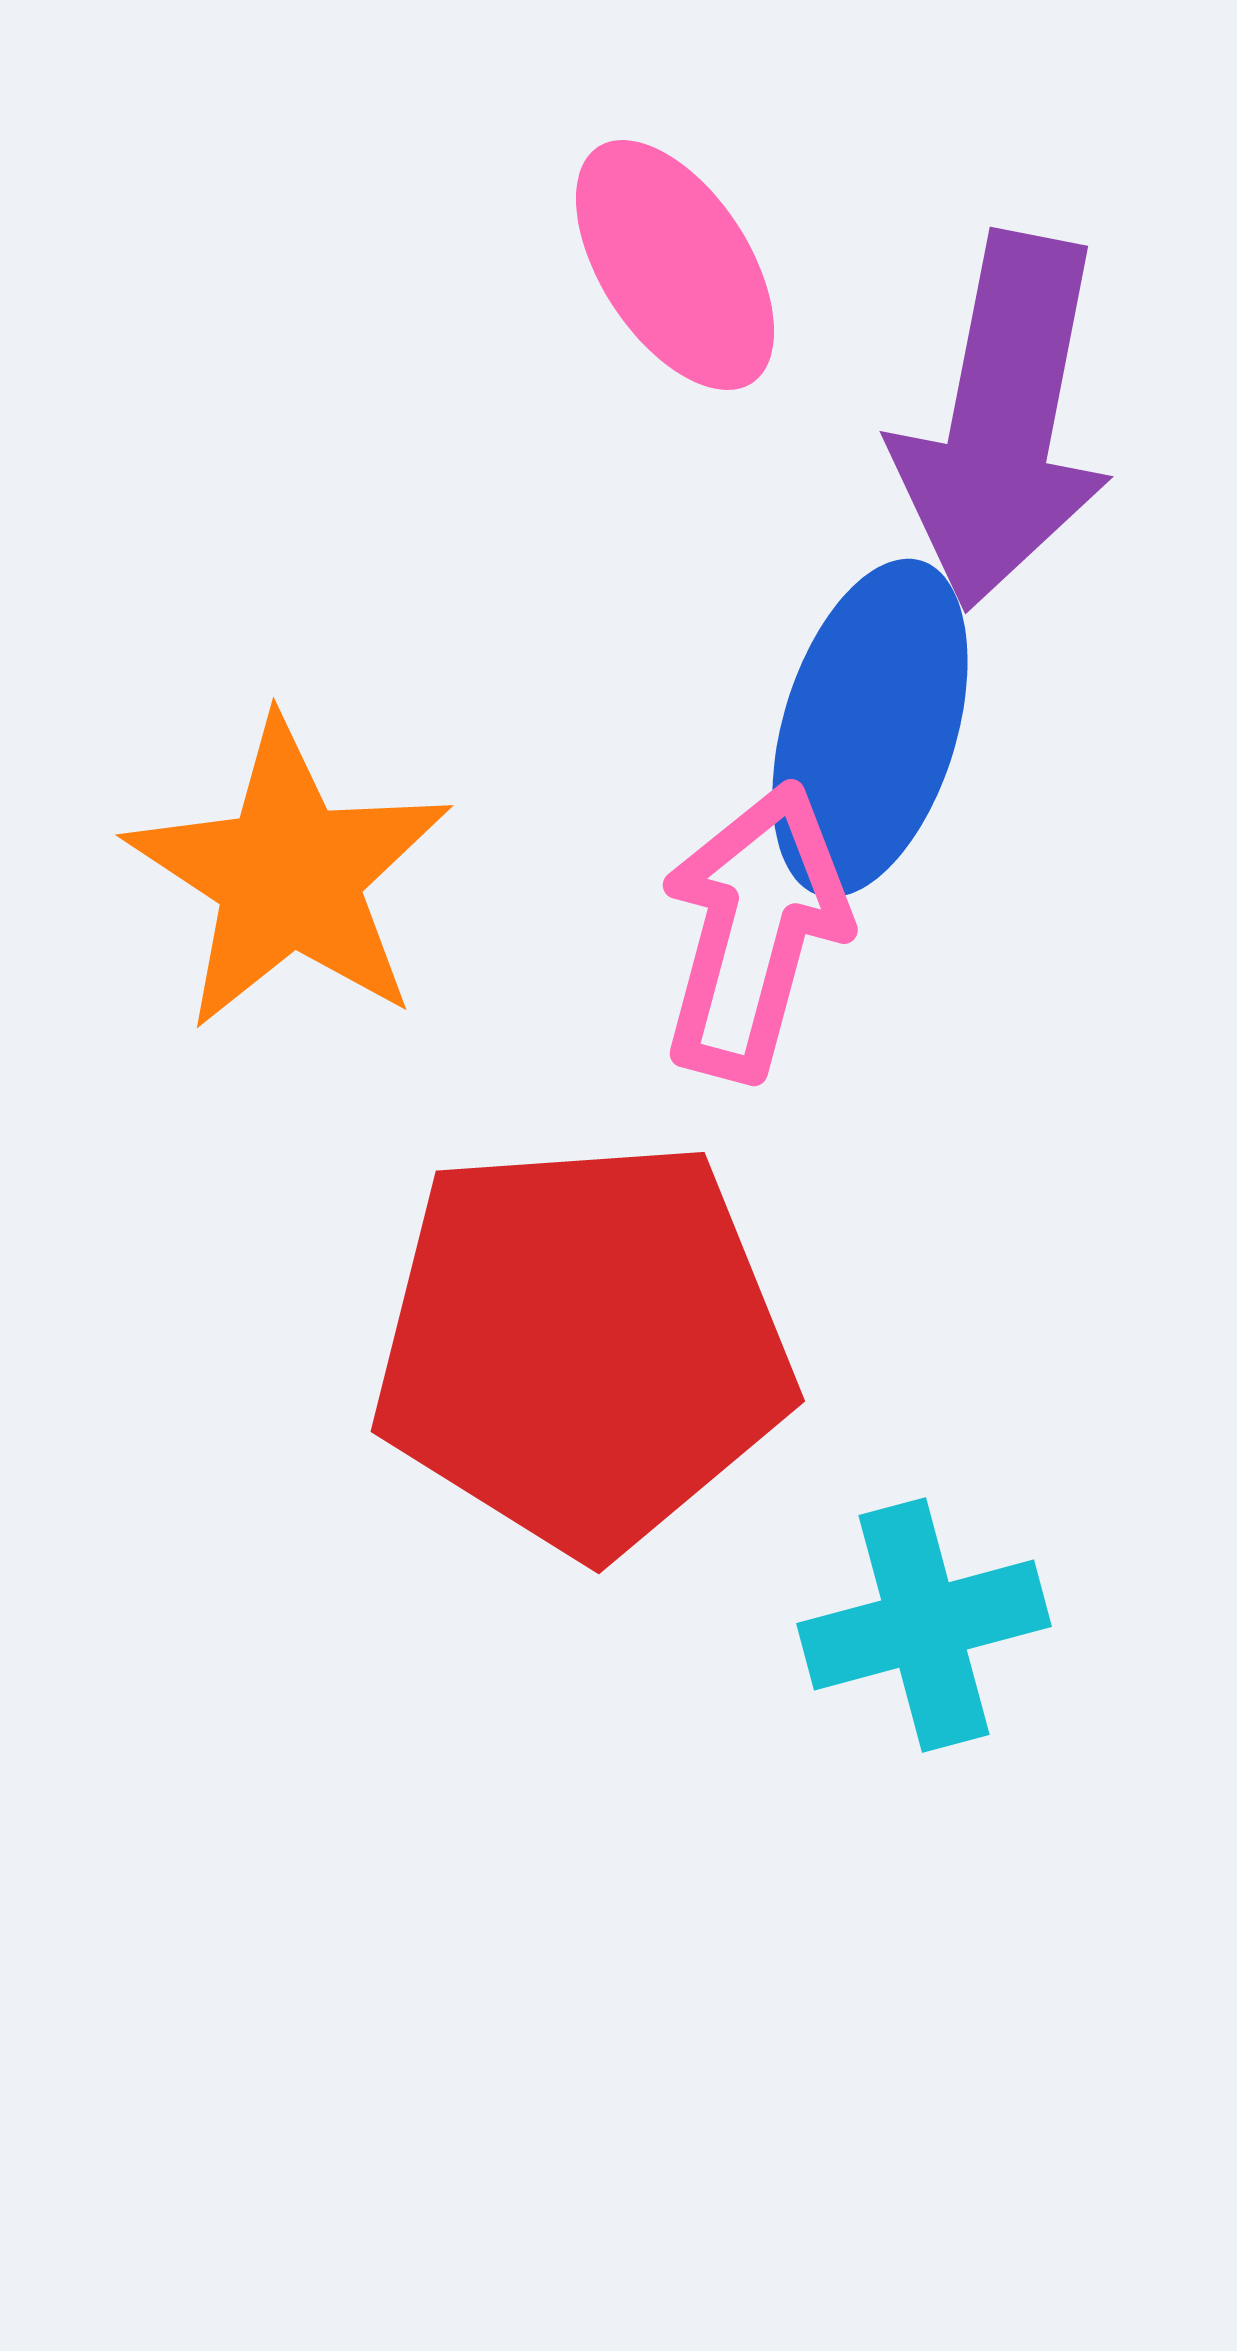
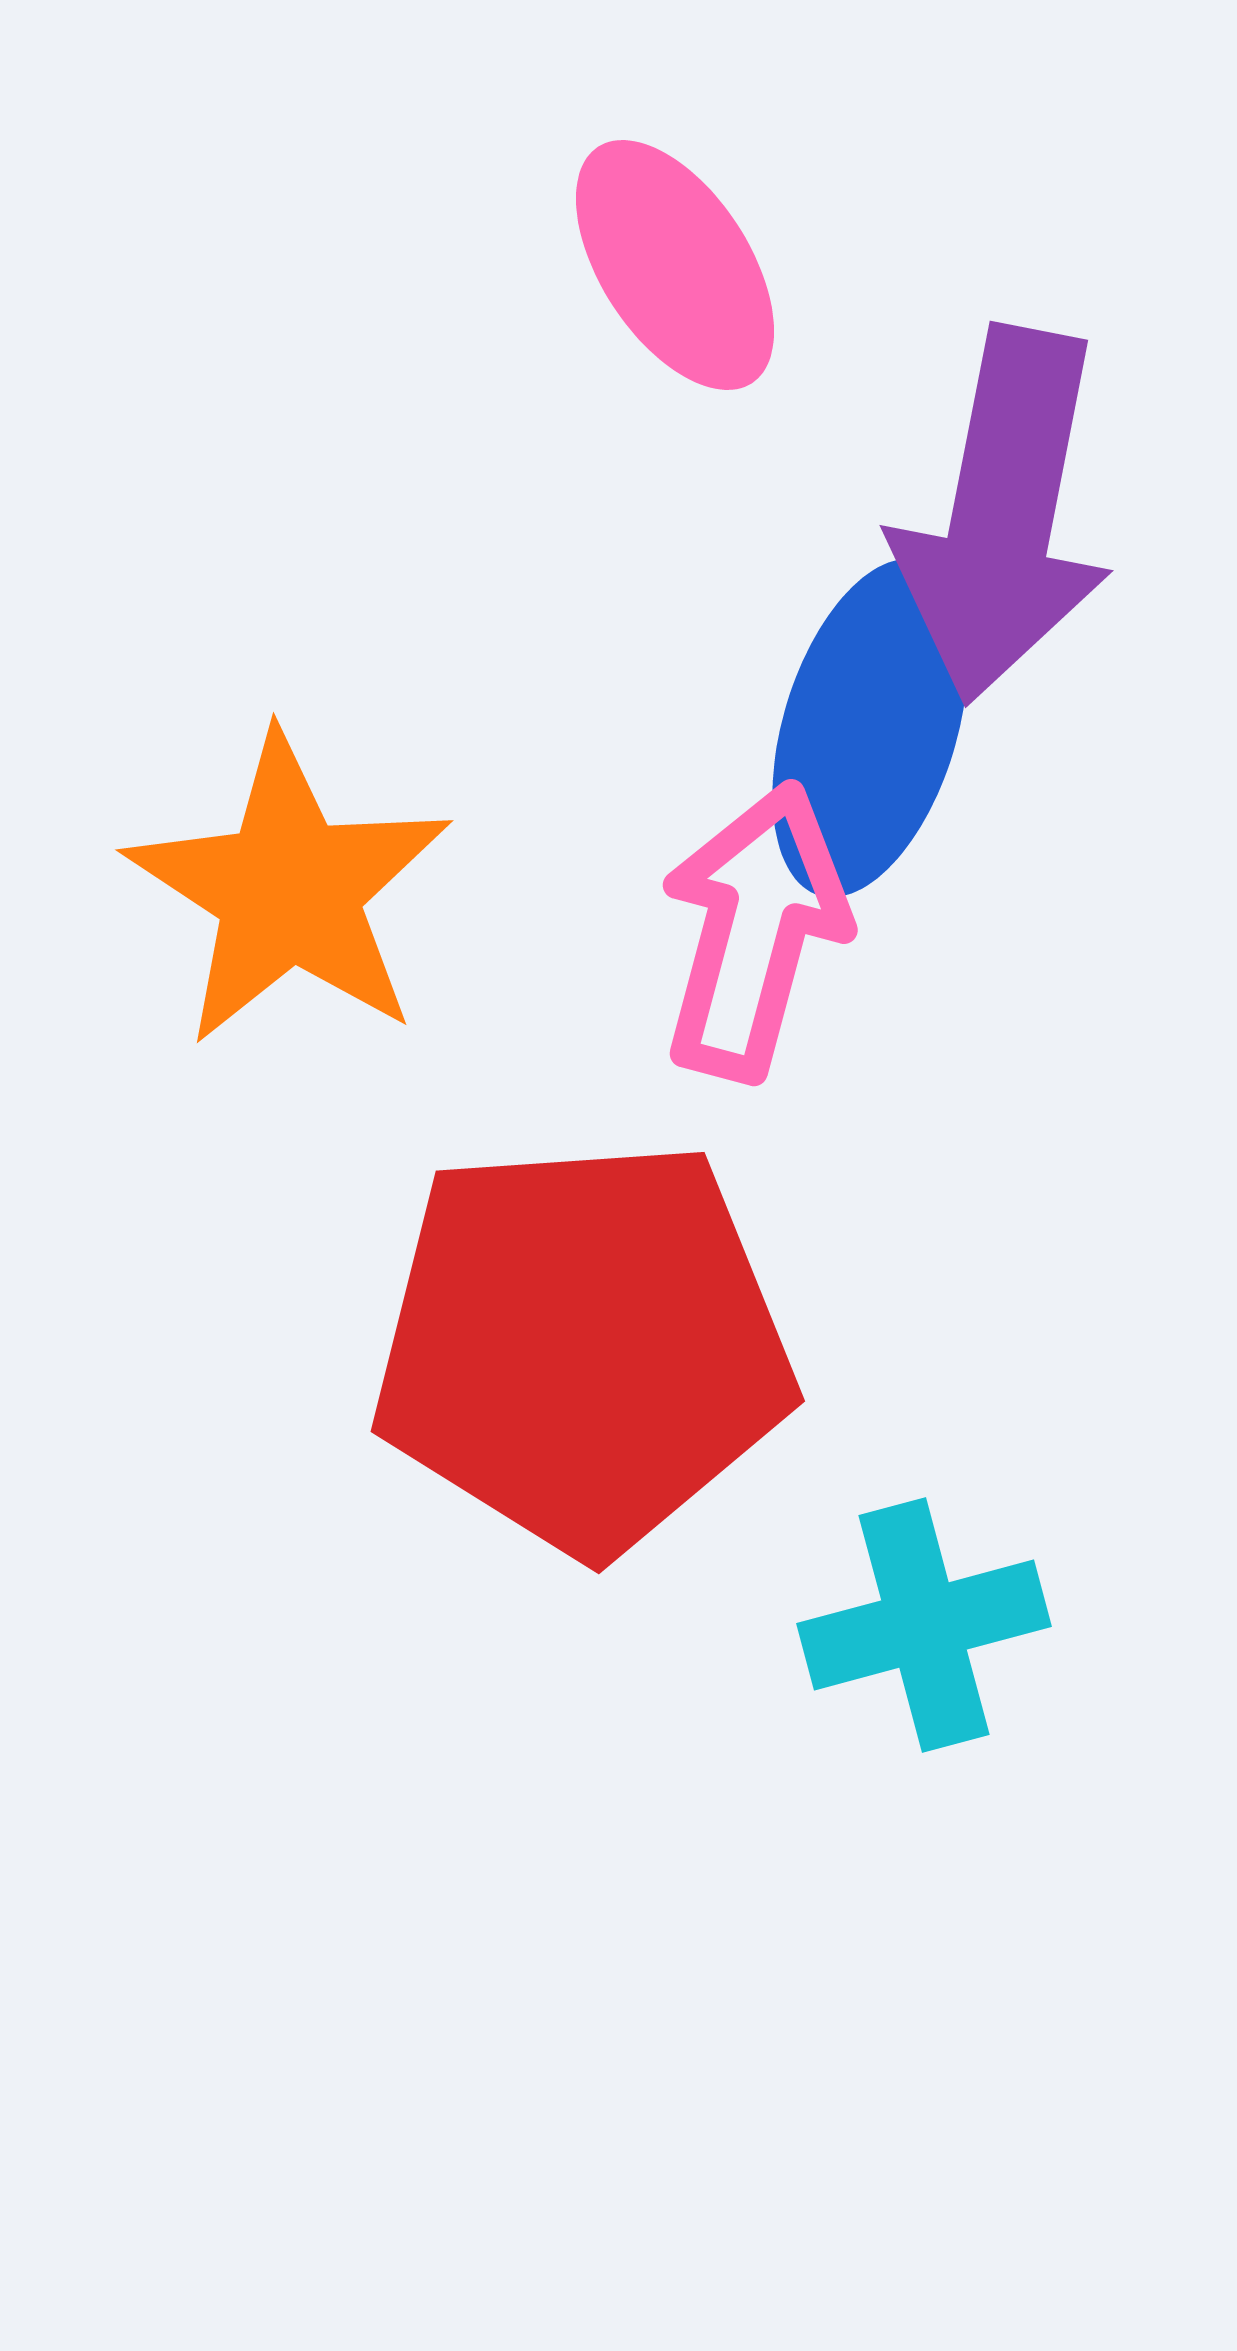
purple arrow: moved 94 px down
orange star: moved 15 px down
